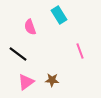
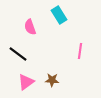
pink line: rotated 28 degrees clockwise
